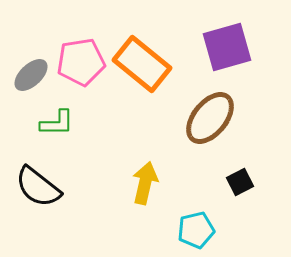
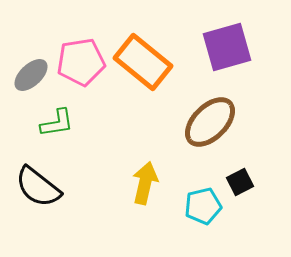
orange rectangle: moved 1 px right, 2 px up
brown ellipse: moved 4 px down; rotated 6 degrees clockwise
green L-shape: rotated 9 degrees counterclockwise
cyan pentagon: moved 7 px right, 24 px up
